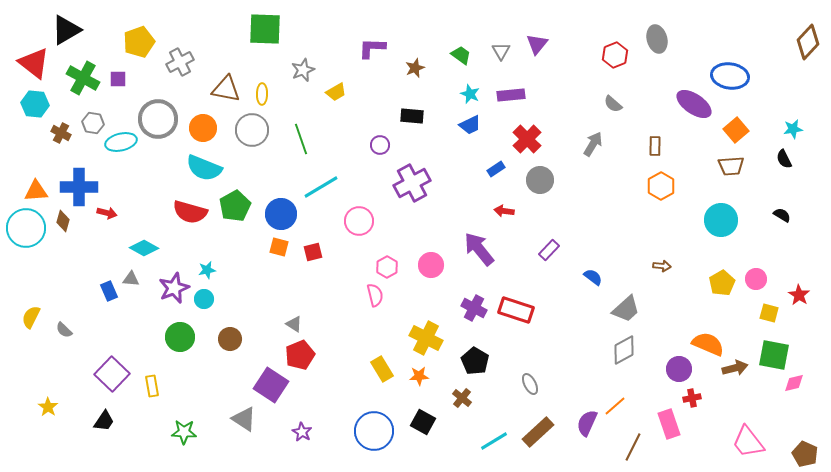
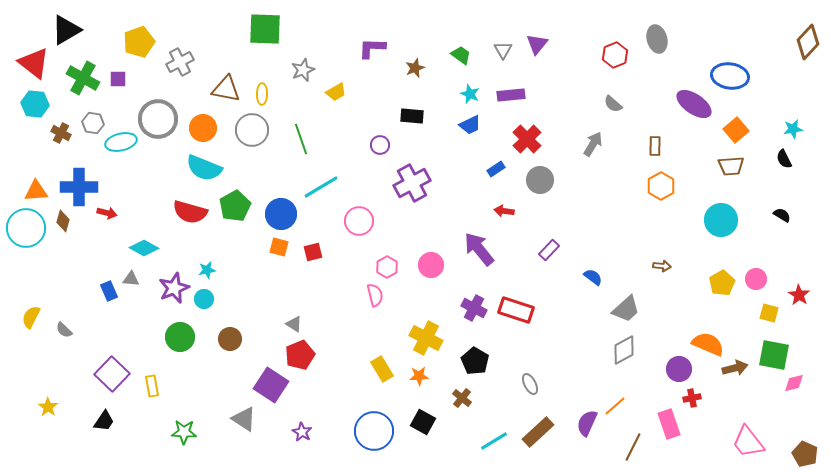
gray triangle at (501, 51): moved 2 px right, 1 px up
